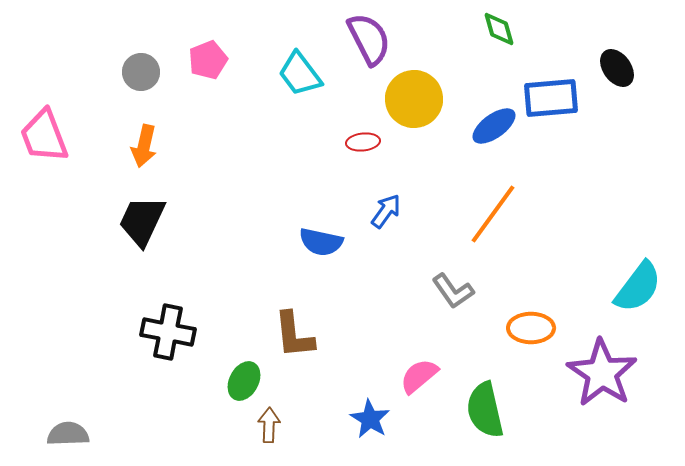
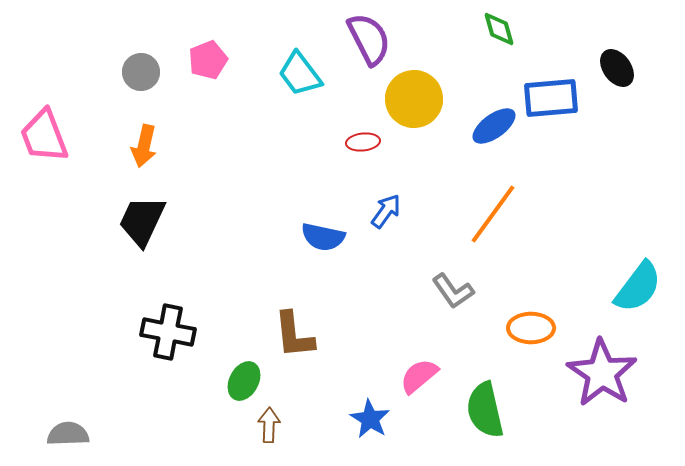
blue semicircle: moved 2 px right, 5 px up
